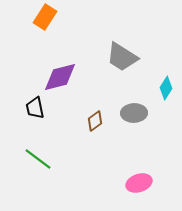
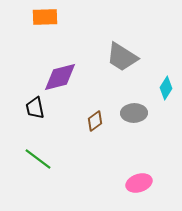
orange rectangle: rotated 55 degrees clockwise
